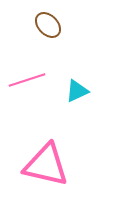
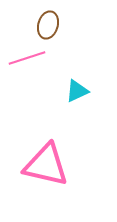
brown ellipse: rotated 60 degrees clockwise
pink line: moved 22 px up
